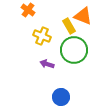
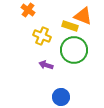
yellow rectangle: moved 1 px right; rotated 42 degrees counterclockwise
purple arrow: moved 1 px left, 1 px down
